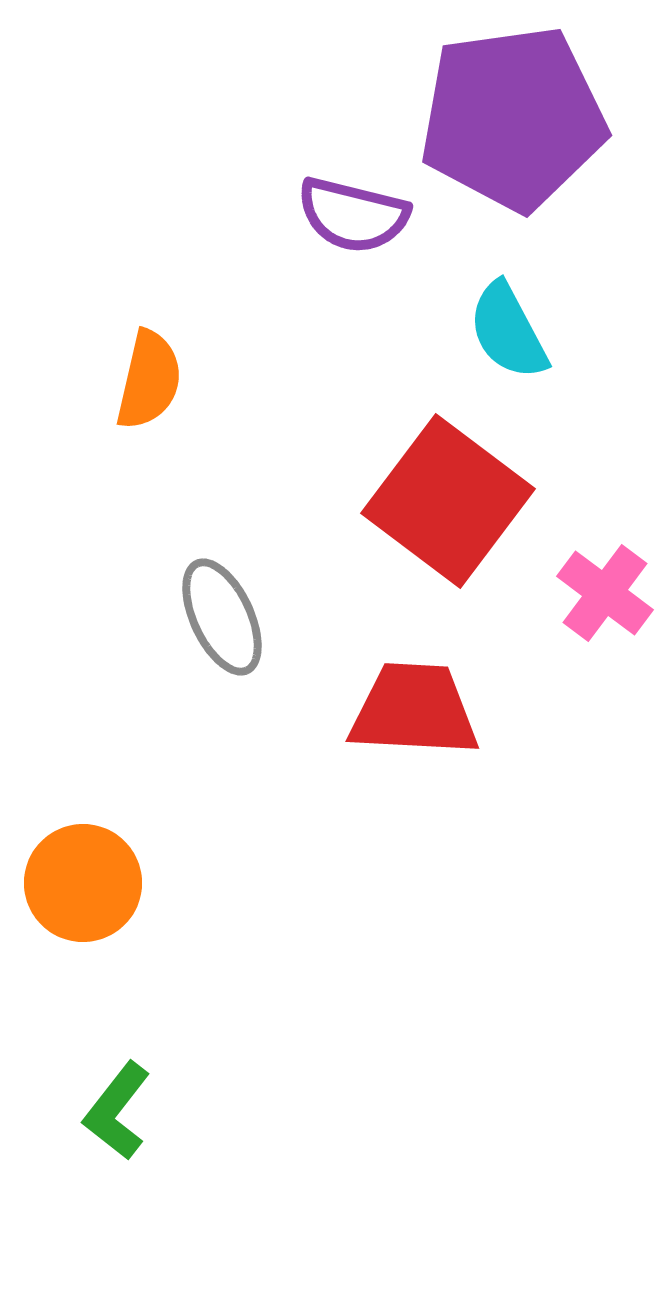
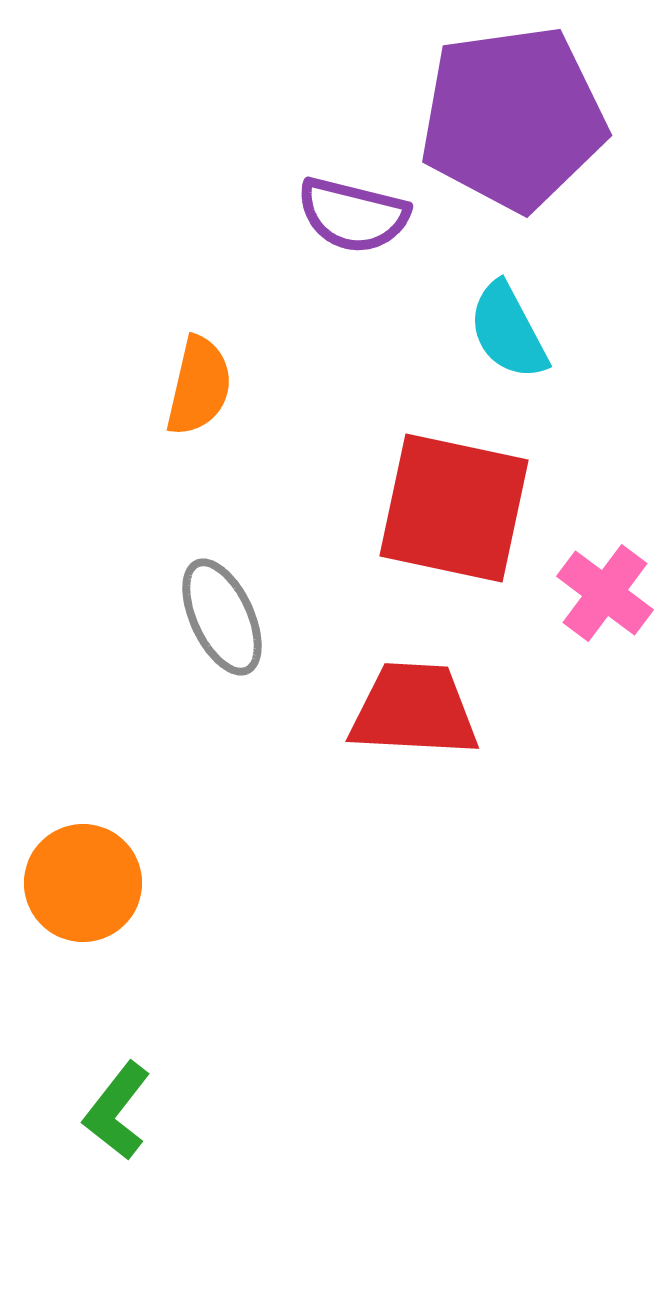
orange semicircle: moved 50 px right, 6 px down
red square: moved 6 px right, 7 px down; rotated 25 degrees counterclockwise
